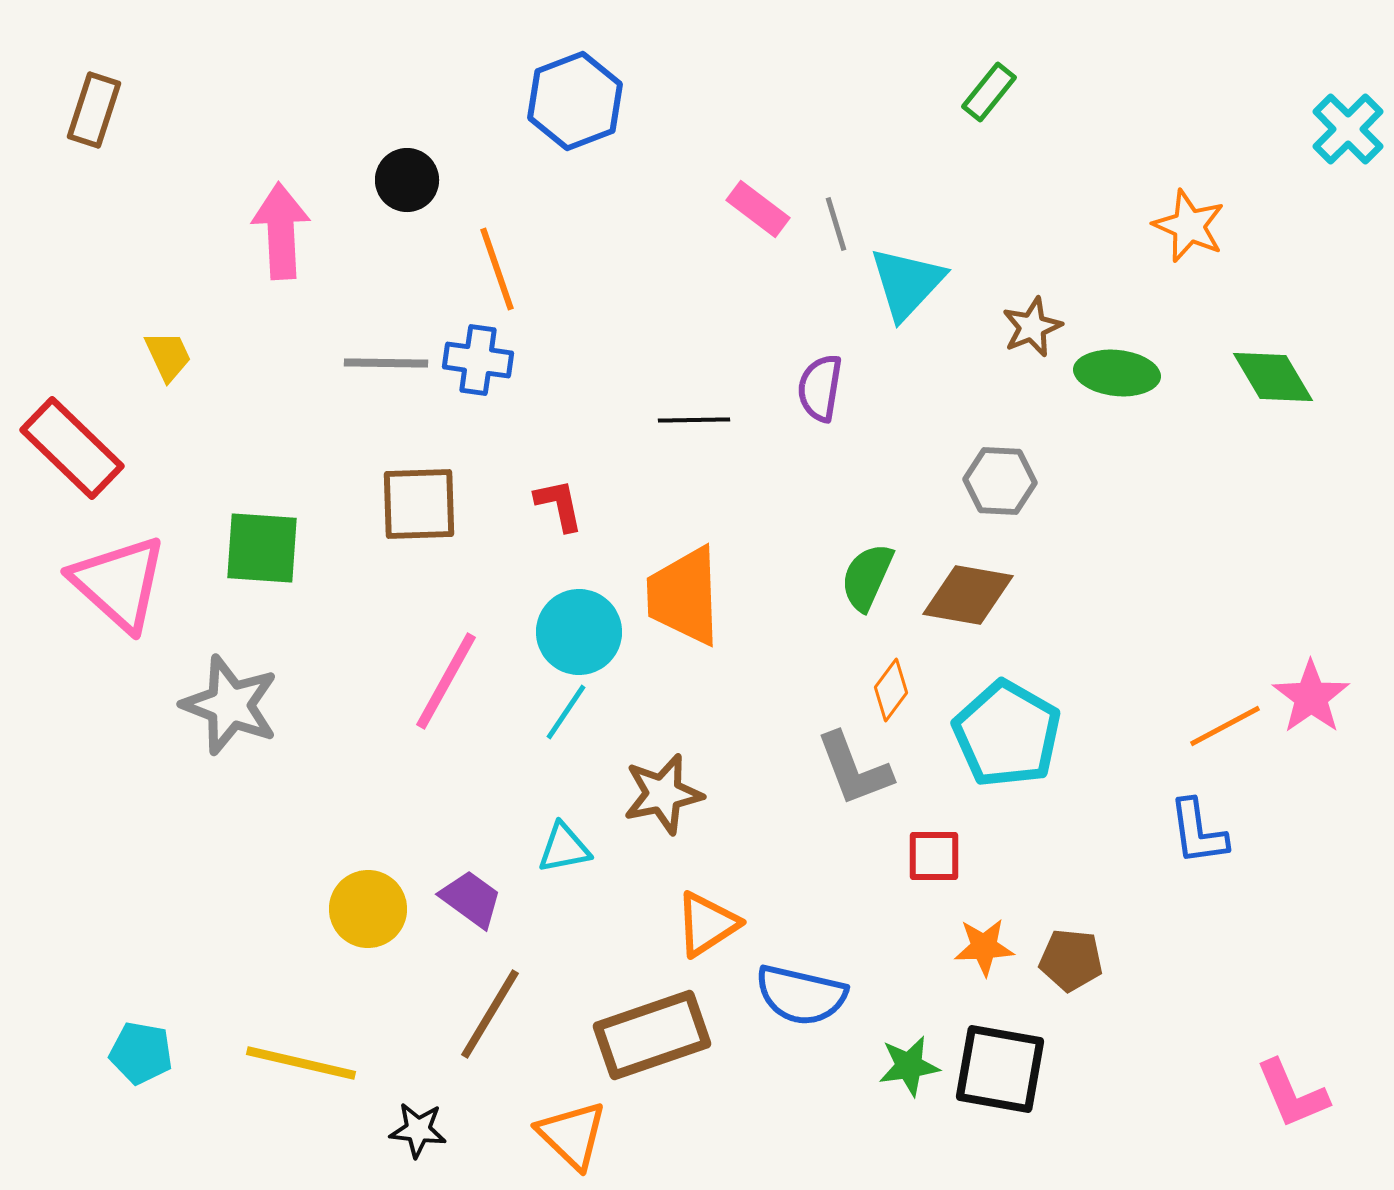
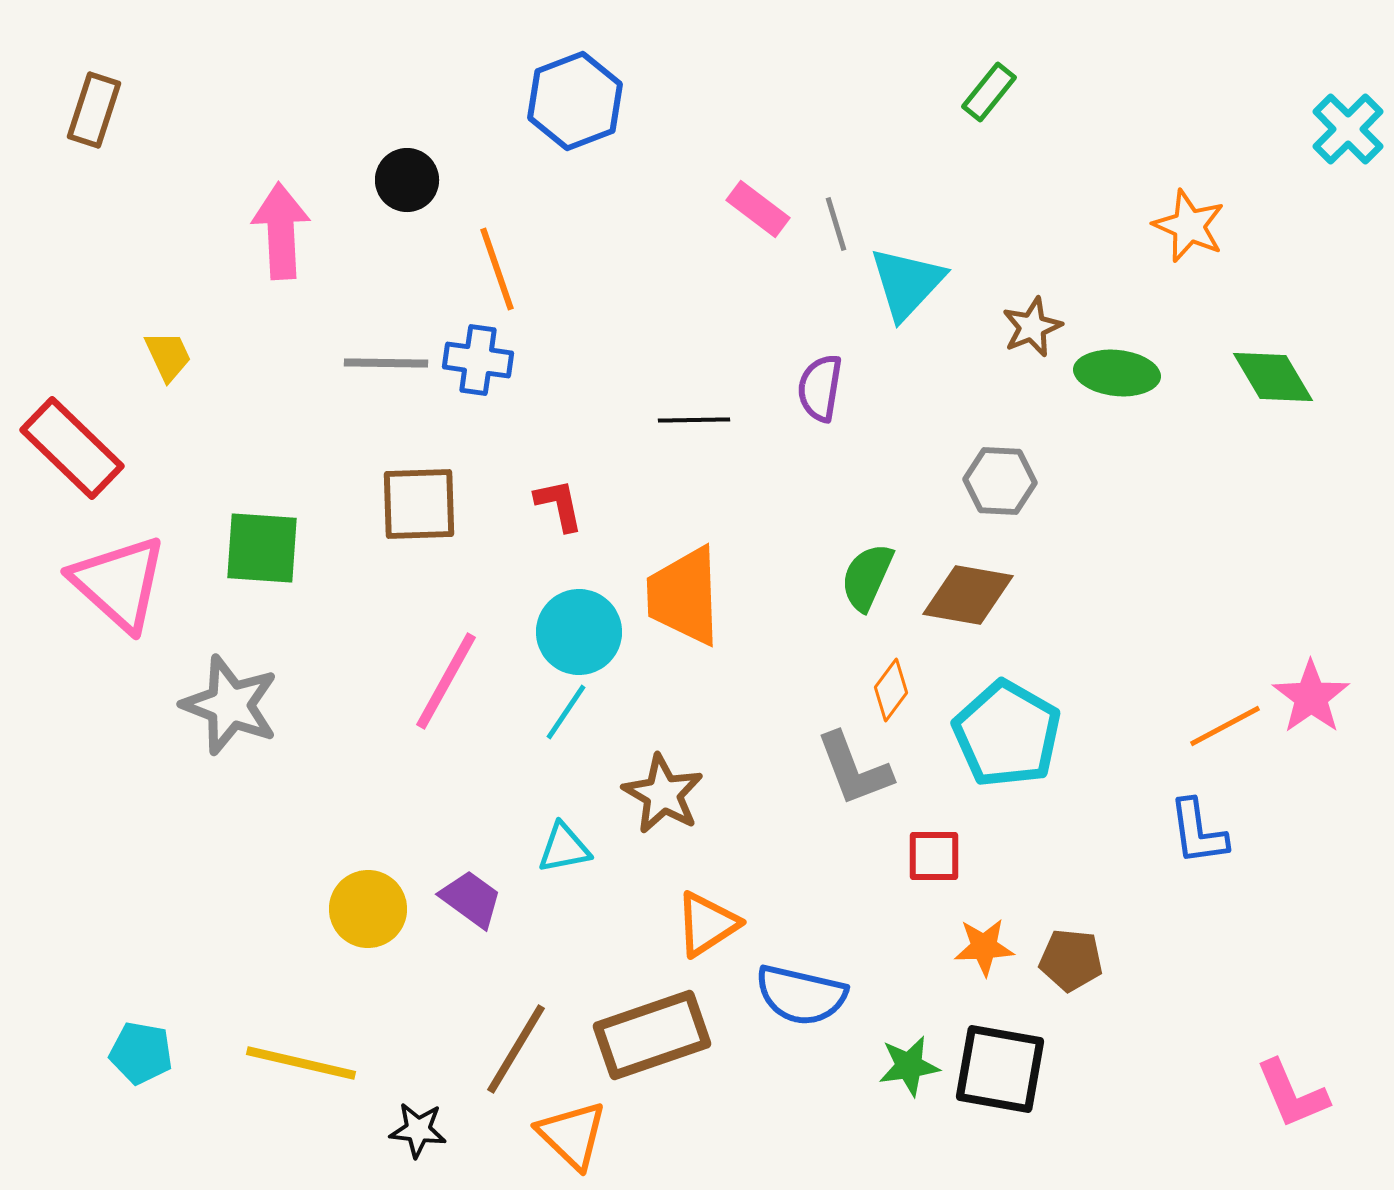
brown star at (663, 794): rotated 30 degrees counterclockwise
brown line at (490, 1014): moved 26 px right, 35 px down
